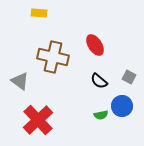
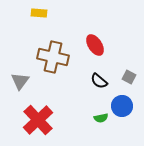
gray triangle: rotated 30 degrees clockwise
green semicircle: moved 3 px down
